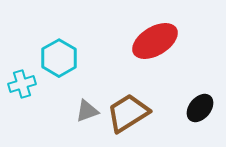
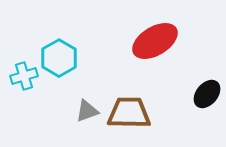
cyan cross: moved 2 px right, 8 px up
black ellipse: moved 7 px right, 14 px up
brown trapezoid: moved 1 px right; rotated 33 degrees clockwise
